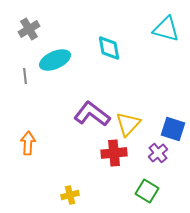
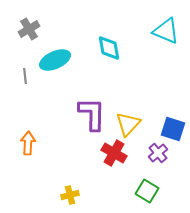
cyan triangle: moved 2 px down; rotated 8 degrees clockwise
purple L-shape: rotated 54 degrees clockwise
red cross: rotated 35 degrees clockwise
